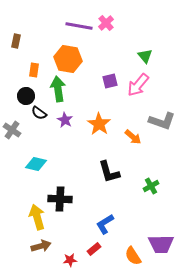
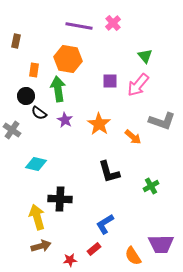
pink cross: moved 7 px right
purple square: rotated 14 degrees clockwise
